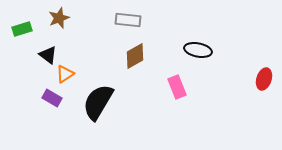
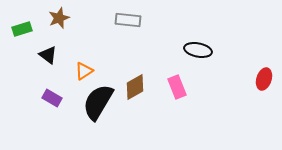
brown diamond: moved 31 px down
orange triangle: moved 19 px right, 3 px up
